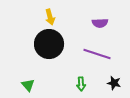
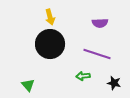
black circle: moved 1 px right
green arrow: moved 2 px right, 8 px up; rotated 88 degrees clockwise
